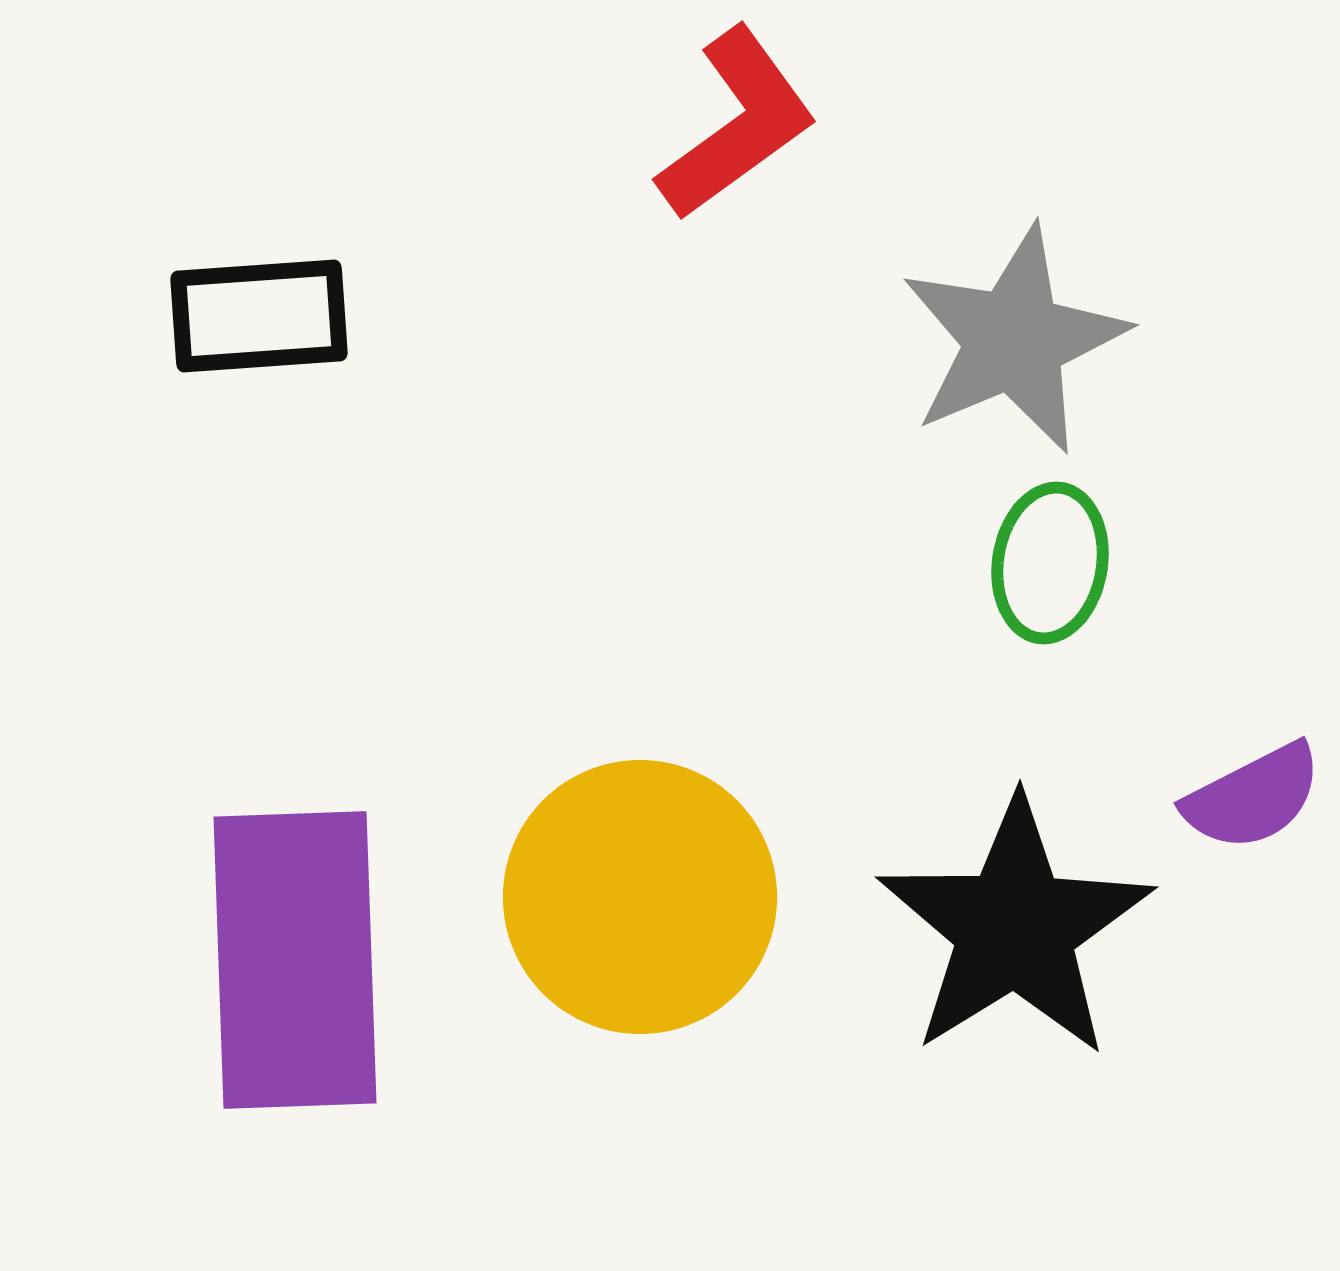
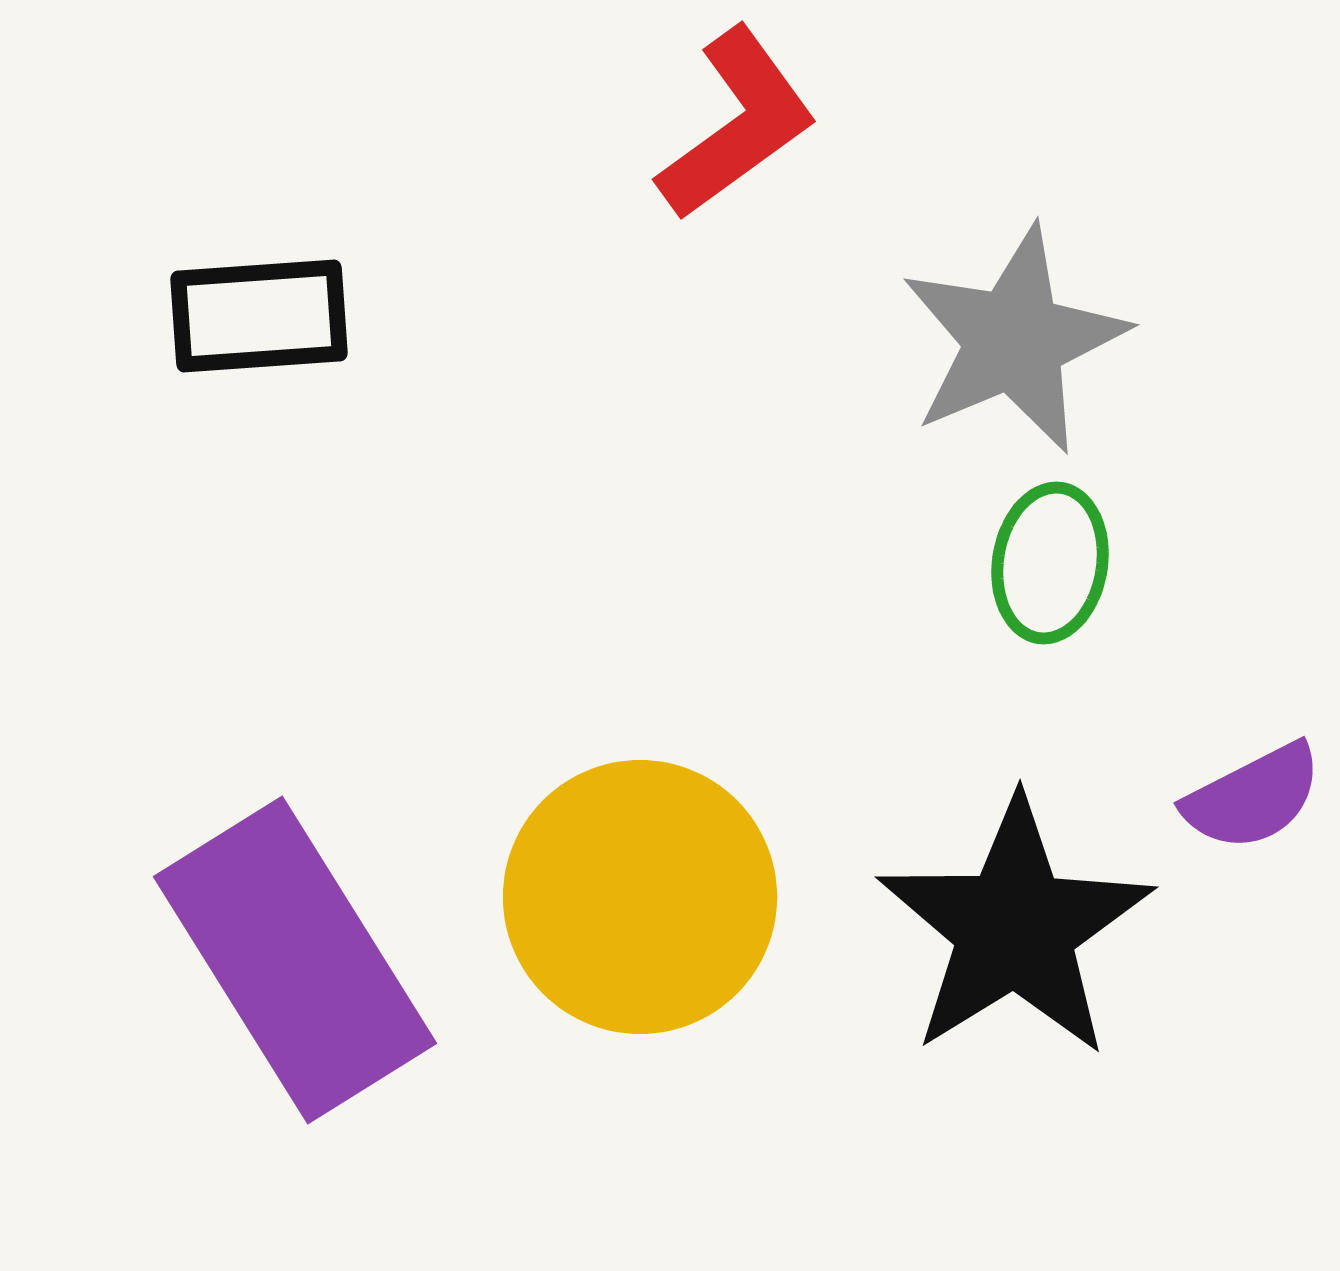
purple rectangle: rotated 30 degrees counterclockwise
